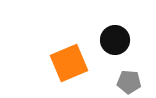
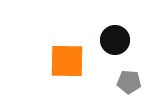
orange square: moved 2 px left, 2 px up; rotated 24 degrees clockwise
